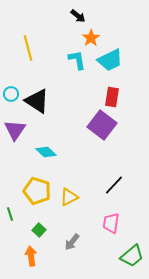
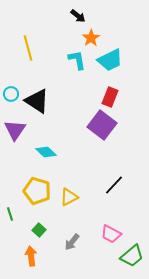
red rectangle: moved 2 px left; rotated 12 degrees clockwise
pink trapezoid: moved 11 px down; rotated 70 degrees counterclockwise
